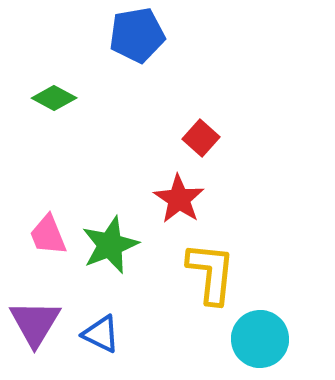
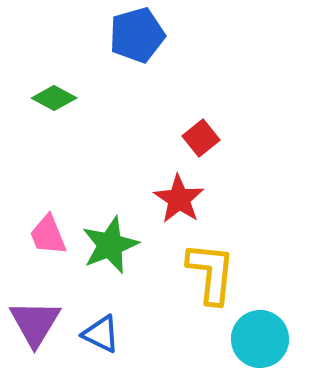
blue pentagon: rotated 6 degrees counterclockwise
red square: rotated 9 degrees clockwise
